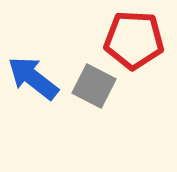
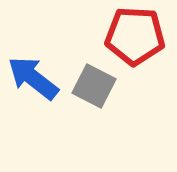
red pentagon: moved 1 px right, 4 px up
